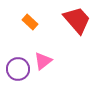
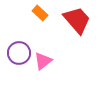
orange rectangle: moved 10 px right, 9 px up
purple circle: moved 1 px right, 16 px up
